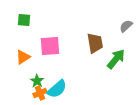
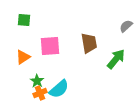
brown trapezoid: moved 6 px left
cyan semicircle: moved 2 px right
